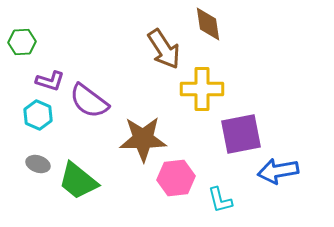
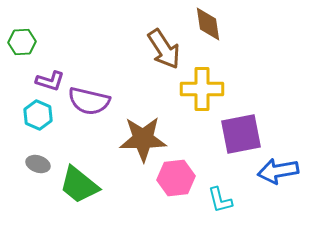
purple semicircle: rotated 24 degrees counterclockwise
green trapezoid: moved 1 px right, 4 px down
